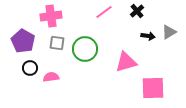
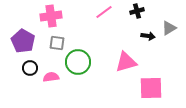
black cross: rotated 24 degrees clockwise
gray triangle: moved 4 px up
green circle: moved 7 px left, 13 px down
pink square: moved 2 px left
